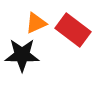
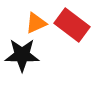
red rectangle: moved 1 px left, 5 px up
